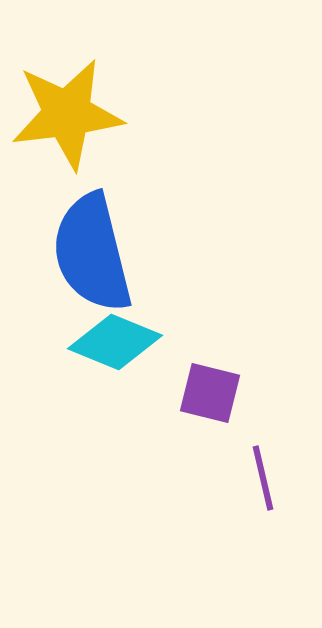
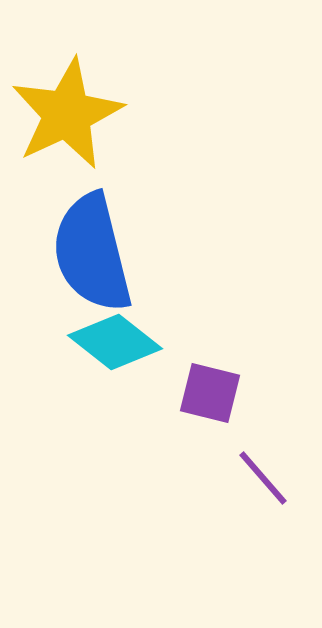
yellow star: rotated 18 degrees counterclockwise
cyan diamond: rotated 16 degrees clockwise
purple line: rotated 28 degrees counterclockwise
